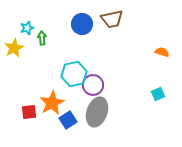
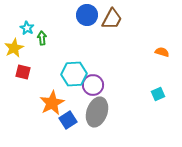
brown trapezoid: rotated 50 degrees counterclockwise
blue circle: moved 5 px right, 9 px up
cyan star: rotated 24 degrees counterclockwise
cyan hexagon: rotated 10 degrees clockwise
red square: moved 6 px left, 40 px up; rotated 21 degrees clockwise
